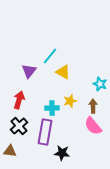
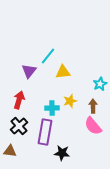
cyan line: moved 2 px left
yellow triangle: rotated 35 degrees counterclockwise
cyan star: rotated 24 degrees clockwise
